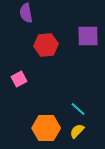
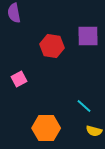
purple semicircle: moved 12 px left
red hexagon: moved 6 px right, 1 px down; rotated 15 degrees clockwise
cyan line: moved 6 px right, 3 px up
yellow semicircle: moved 17 px right; rotated 119 degrees counterclockwise
